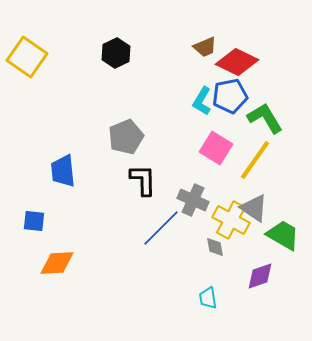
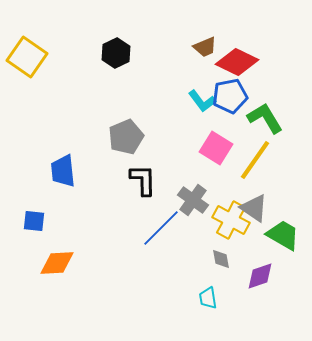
cyan L-shape: rotated 68 degrees counterclockwise
gray cross: rotated 12 degrees clockwise
gray diamond: moved 6 px right, 12 px down
